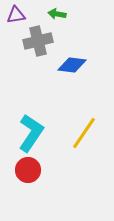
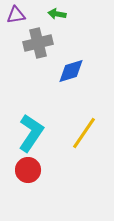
gray cross: moved 2 px down
blue diamond: moved 1 px left, 6 px down; rotated 24 degrees counterclockwise
